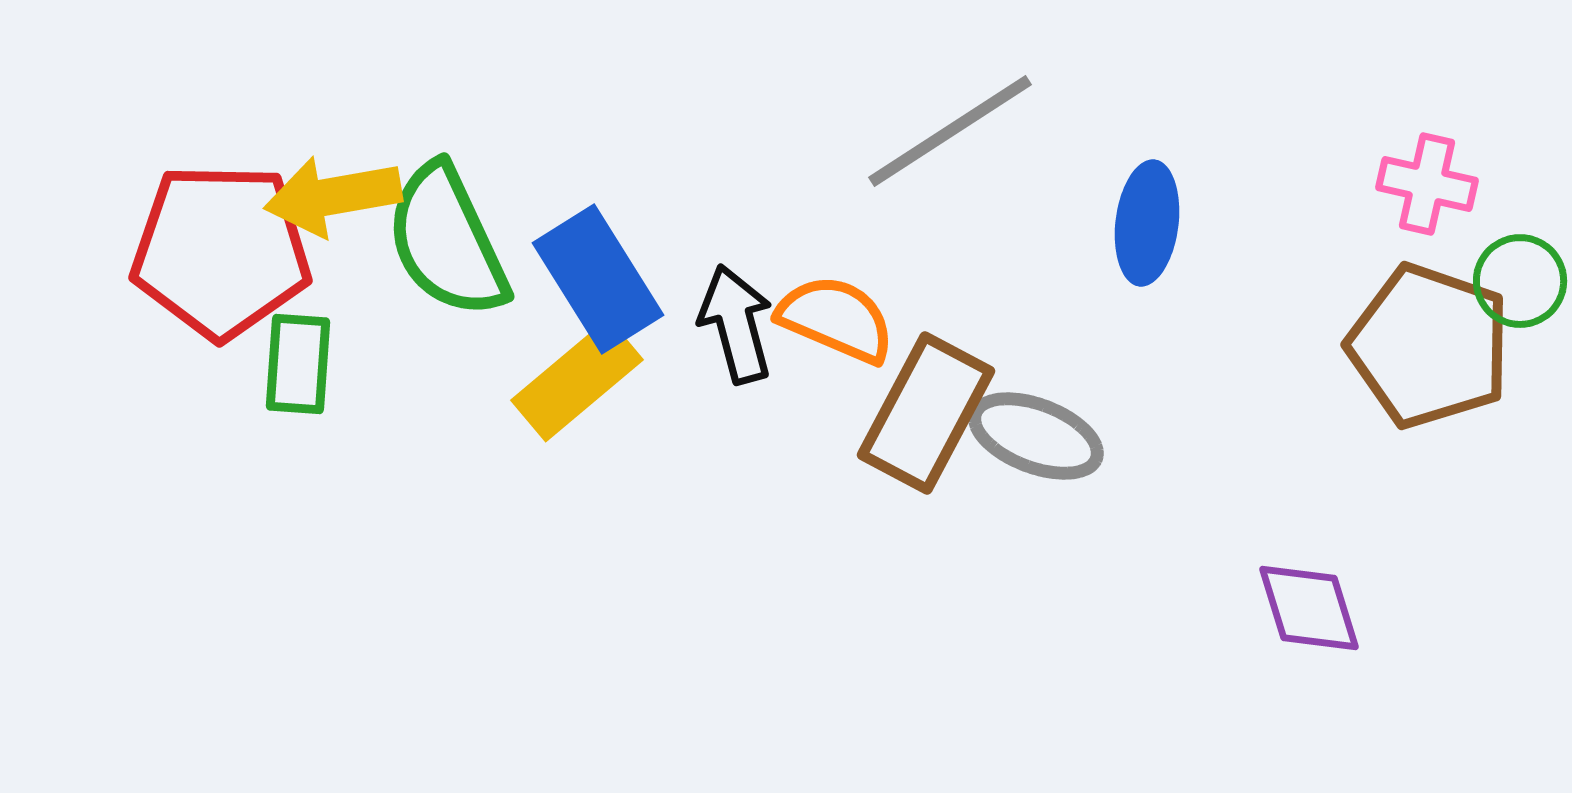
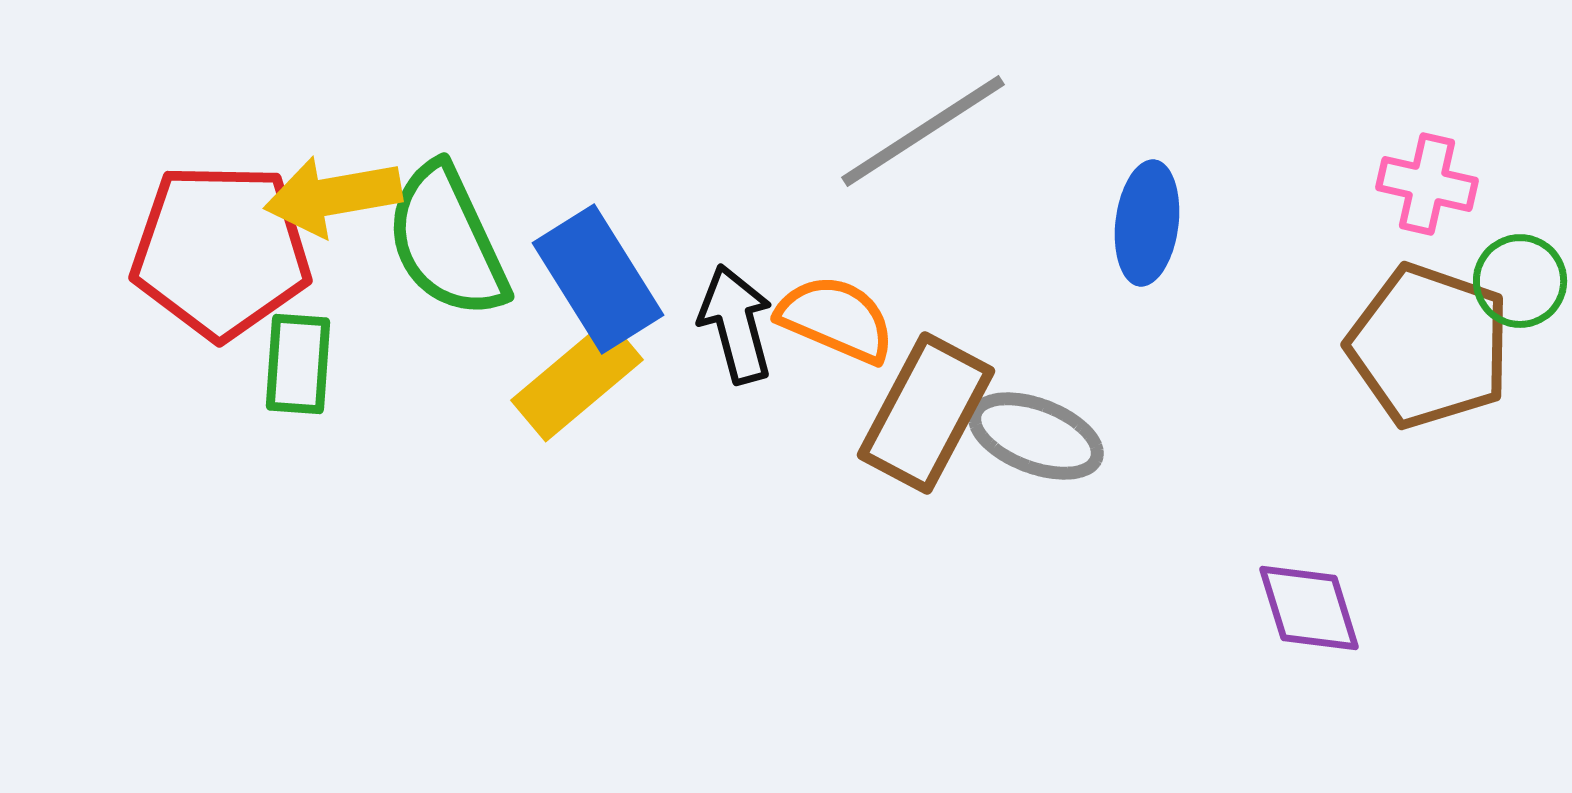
gray line: moved 27 px left
